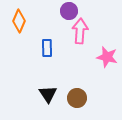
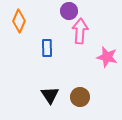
black triangle: moved 2 px right, 1 px down
brown circle: moved 3 px right, 1 px up
